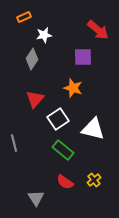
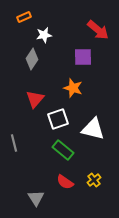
white square: rotated 15 degrees clockwise
